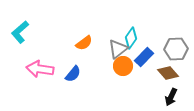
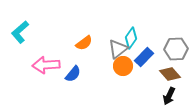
pink arrow: moved 6 px right, 4 px up; rotated 12 degrees counterclockwise
brown diamond: moved 2 px right, 1 px down
black arrow: moved 2 px left, 1 px up
